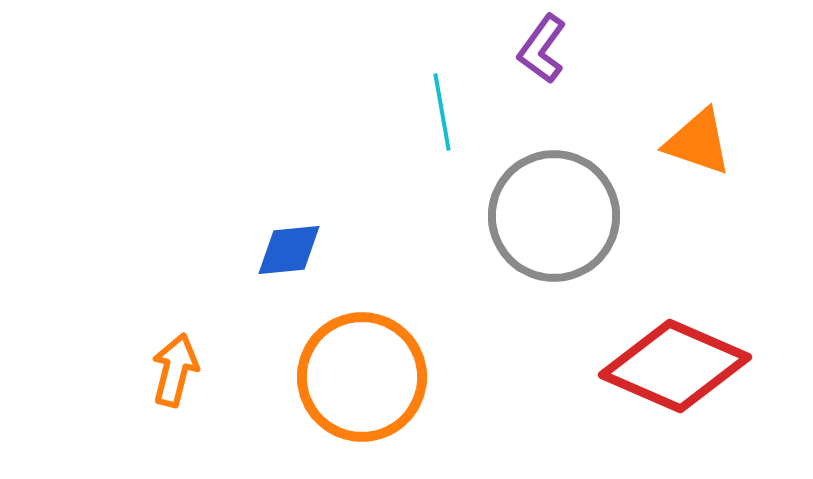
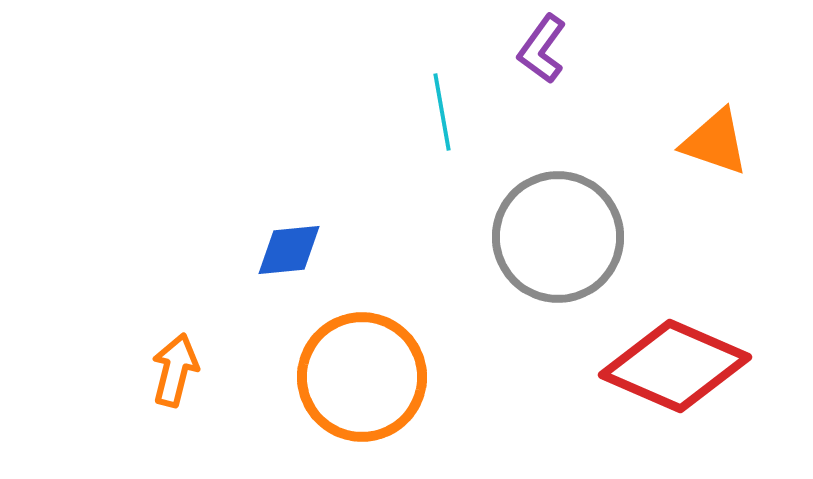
orange triangle: moved 17 px right
gray circle: moved 4 px right, 21 px down
